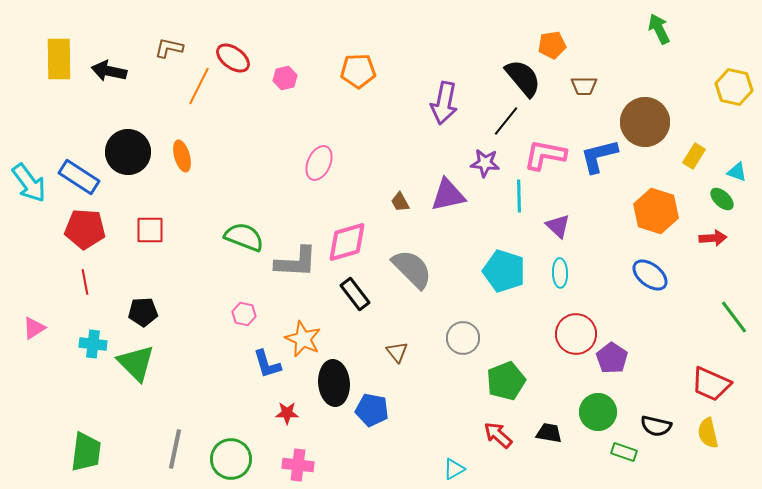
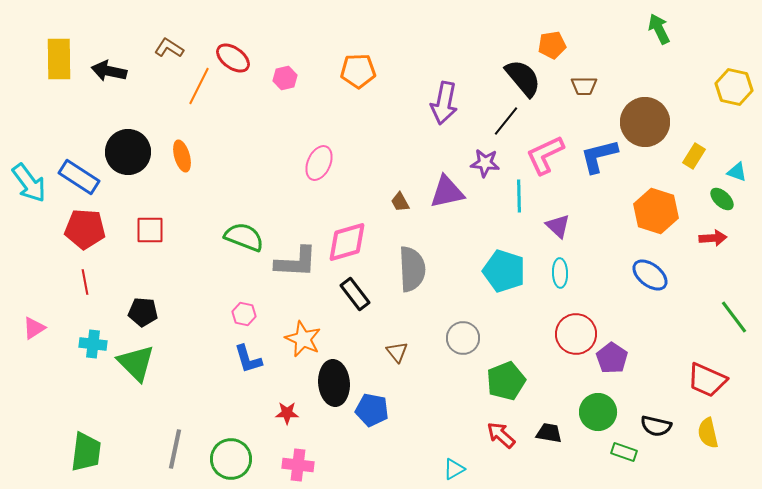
brown L-shape at (169, 48): rotated 20 degrees clockwise
pink L-shape at (545, 155): rotated 36 degrees counterclockwise
purple triangle at (448, 195): moved 1 px left, 3 px up
gray semicircle at (412, 269): rotated 42 degrees clockwise
black pentagon at (143, 312): rotated 8 degrees clockwise
blue L-shape at (267, 364): moved 19 px left, 5 px up
red trapezoid at (711, 384): moved 4 px left, 4 px up
red arrow at (498, 435): moved 3 px right
